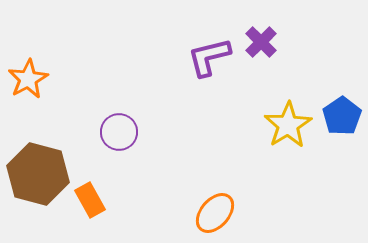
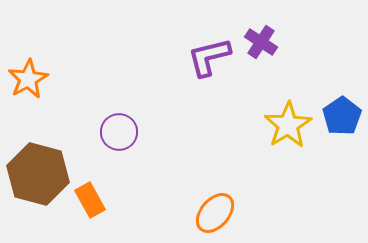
purple cross: rotated 12 degrees counterclockwise
